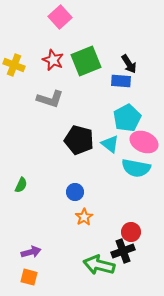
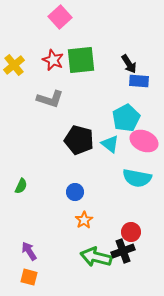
green square: moved 5 px left, 1 px up; rotated 16 degrees clockwise
yellow cross: rotated 30 degrees clockwise
blue rectangle: moved 18 px right
cyan pentagon: moved 1 px left
pink ellipse: moved 1 px up
cyan semicircle: moved 1 px right, 10 px down
green semicircle: moved 1 px down
orange star: moved 3 px down
purple arrow: moved 2 px left, 1 px up; rotated 108 degrees counterclockwise
green arrow: moved 3 px left, 8 px up
